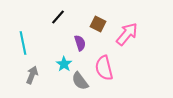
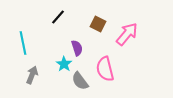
purple semicircle: moved 3 px left, 5 px down
pink semicircle: moved 1 px right, 1 px down
